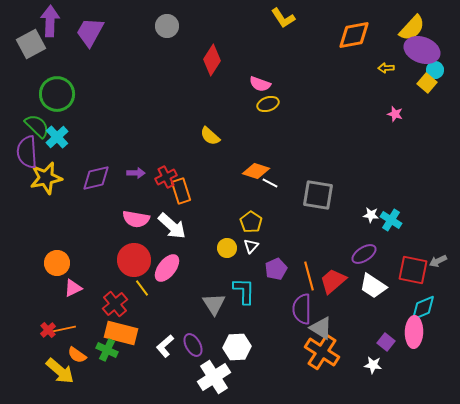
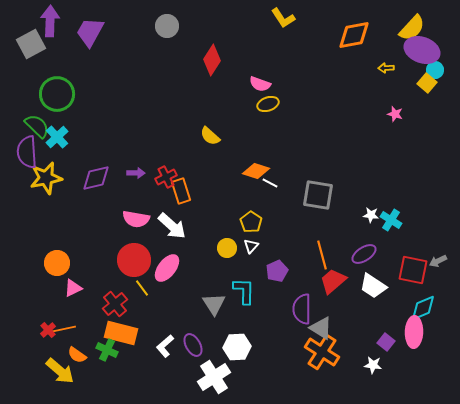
purple pentagon at (276, 269): moved 1 px right, 2 px down
orange line at (309, 276): moved 13 px right, 21 px up
